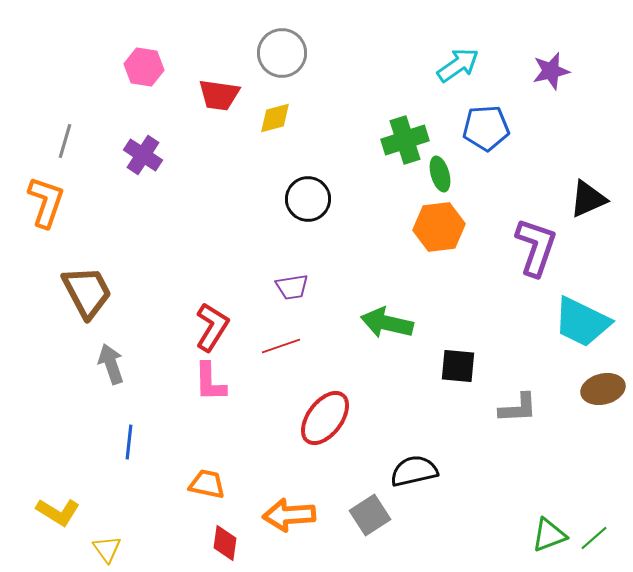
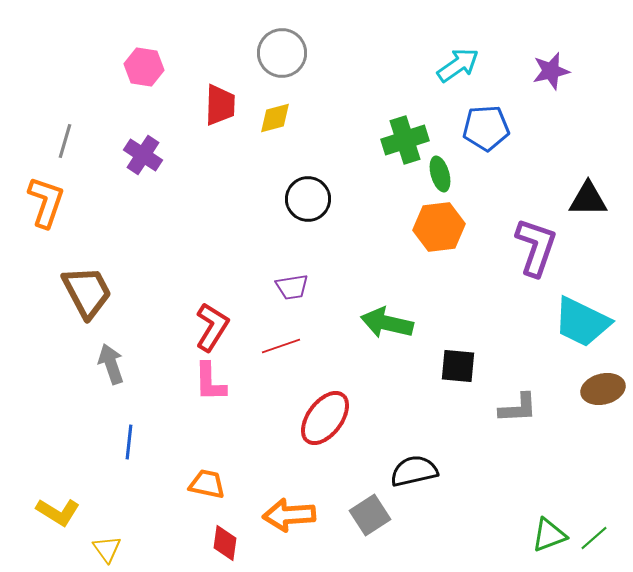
red trapezoid: moved 1 px right, 10 px down; rotated 96 degrees counterclockwise
black triangle: rotated 24 degrees clockwise
